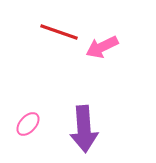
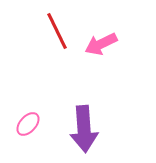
red line: moved 2 px left, 1 px up; rotated 45 degrees clockwise
pink arrow: moved 1 px left, 3 px up
